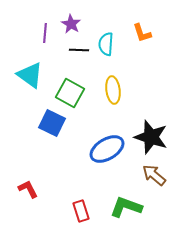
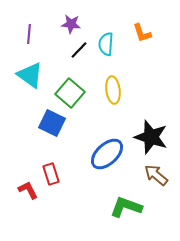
purple star: rotated 24 degrees counterclockwise
purple line: moved 16 px left, 1 px down
black line: rotated 48 degrees counterclockwise
green square: rotated 12 degrees clockwise
blue ellipse: moved 5 px down; rotated 12 degrees counterclockwise
brown arrow: moved 2 px right
red L-shape: moved 1 px down
red rectangle: moved 30 px left, 37 px up
